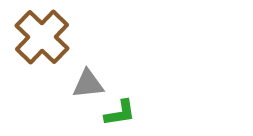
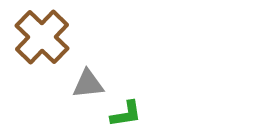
green L-shape: moved 6 px right, 1 px down
